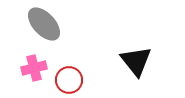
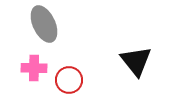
gray ellipse: rotated 18 degrees clockwise
pink cross: rotated 15 degrees clockwise
